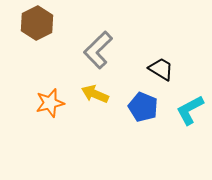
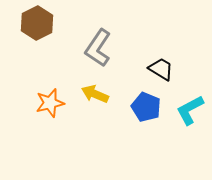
gray L-shape: moved 2 px up; rotated 12 degrees counterclockwise
blue pentagon: moved 3 px right
